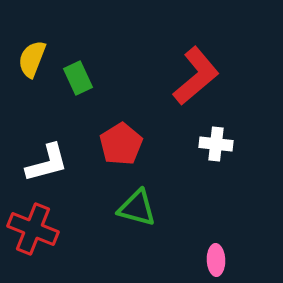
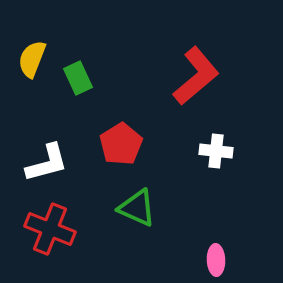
white cross: moved 7 px down
green triangle: rotated 9 degrees clockwise
red cross: moved 17 px right
